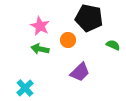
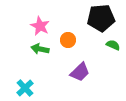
black pentagon: moved 12 px right; rotated 16 degrees counterclockwise
